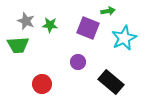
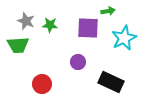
purple square: rotated 20 degrees counterclockwise
black rectangle: rotated 15 degrees counterclockwise
